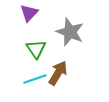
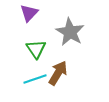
gray star: rotated 8 degrees clockwise
